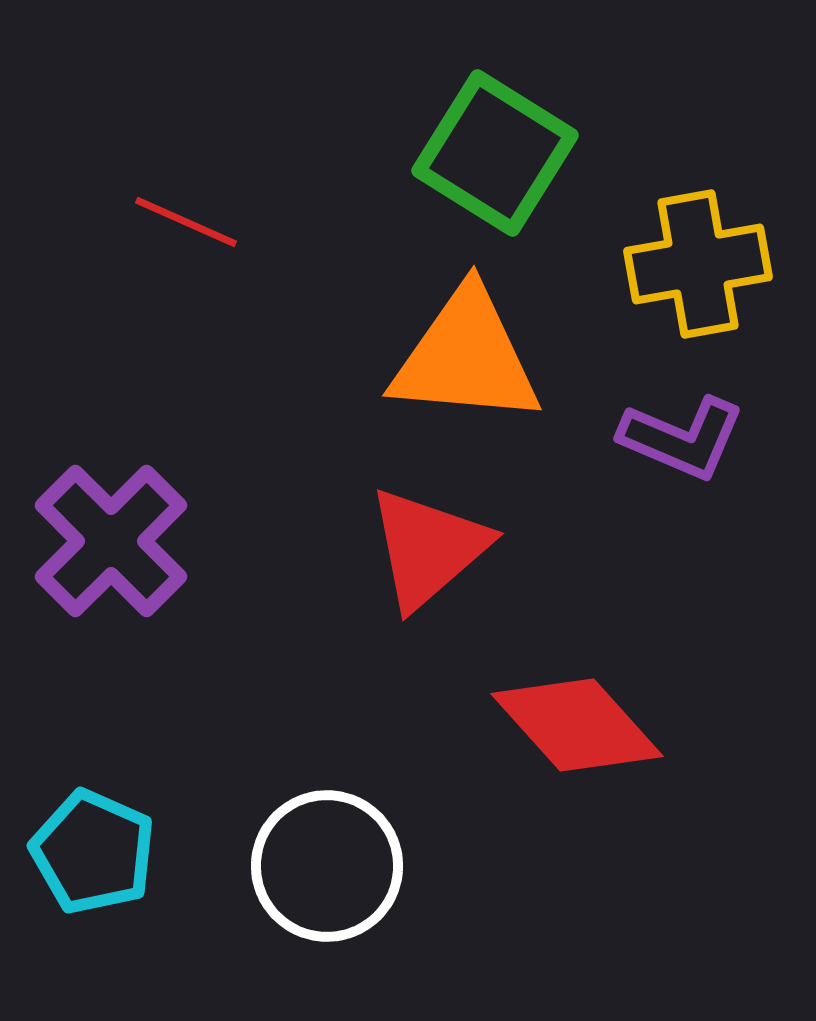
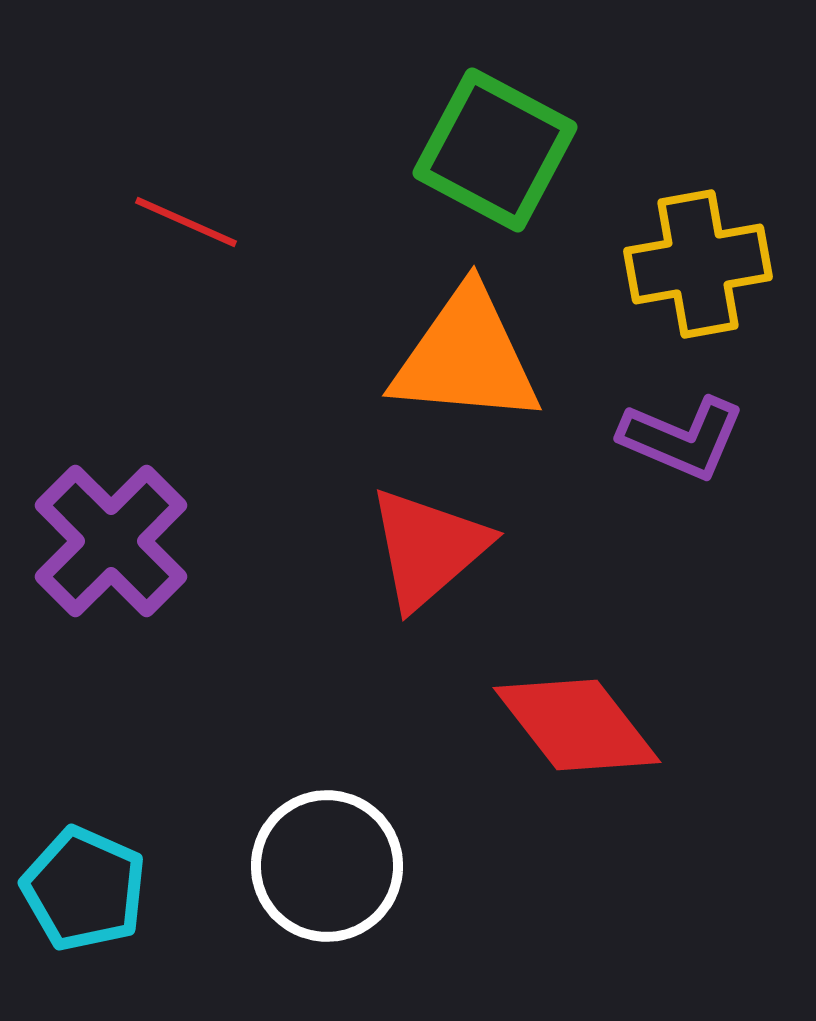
green square: moved 3 px up; rotated 4 degrees counterclockwise
red diamond: rotated 4 degrees clockwise
cyan pentagon: moved 9 px left, 37 px down
